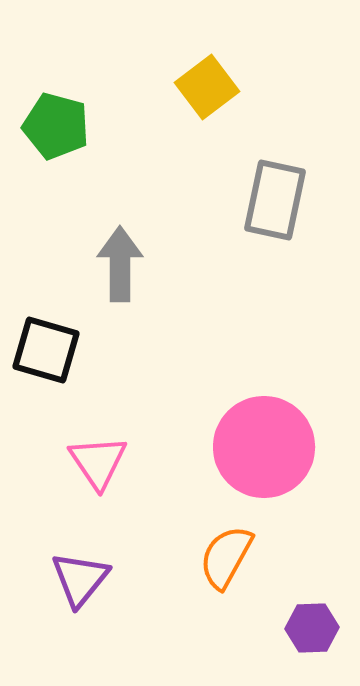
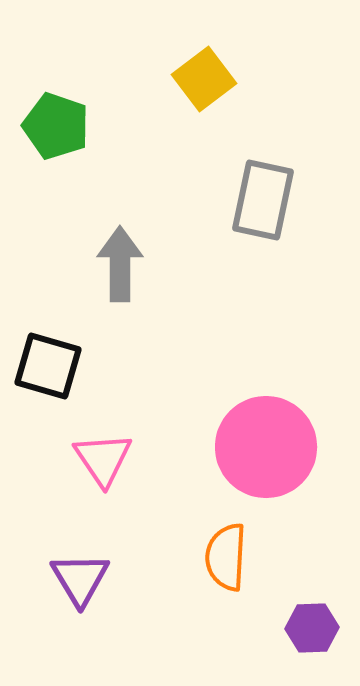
yellow square: moved 3 px left, 8 px up
green pentagon: rotated 4 degrees clockwise
gray rectangle: moved 12 px left
black square: moved 2 px right, 16 px down
pink circle: moved 2 px right
pink triangle: moved 5 px right, 3 px up
orange semicircle: rotated 26 degrees counterclockwise
purple triangle: rotated 10 degrees counterclockwise
